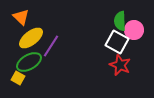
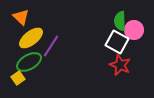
yellow square: rotated 24 degrees clockwise
